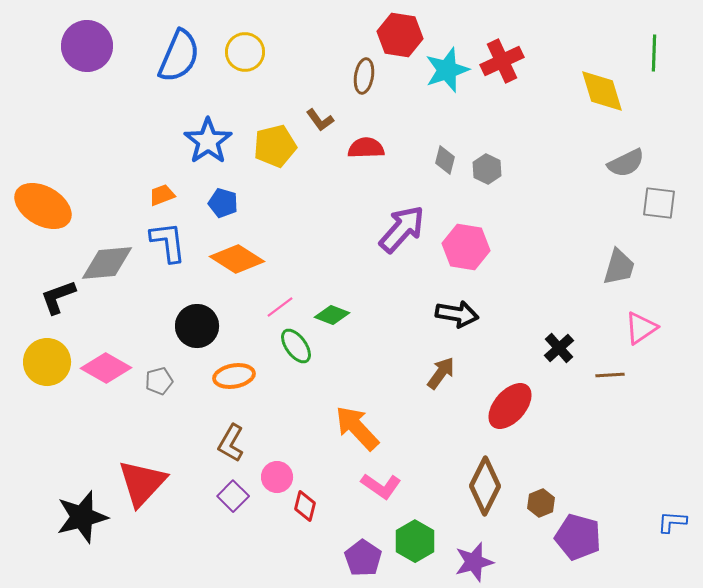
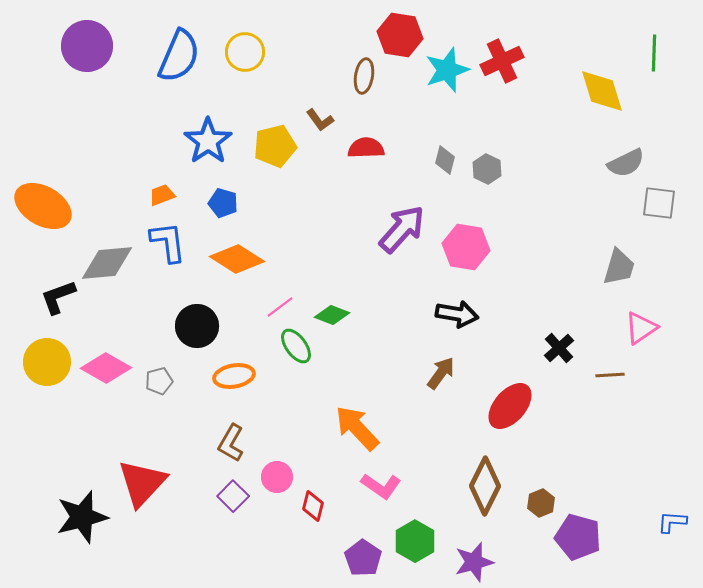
red diamond at (305, 506): moved 8 px right
